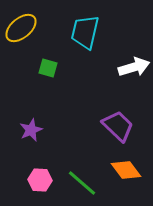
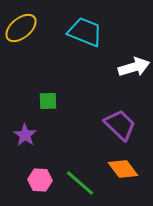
cyan trapezoid: rotated 99 degrees clockwise
green square: moved 33 px down; rotated 18 degrees counterclockwise
purple trapezoid: moved 2 px right, 1 px up
purple star: moved 6 px left, 5 px down; rotated 15 degrees counterclockwise
orange diamond: moved 3 px left, 1 px up
green line: moved 2 px left
